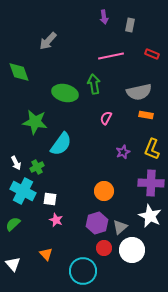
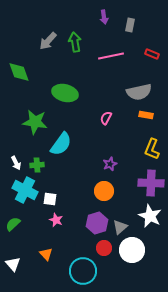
green arrow: moved 19 px left, 42 px up
purple star: moved 13 px left, 12 px down
green cross: moved 2 px up; rotated 24 degrees clockwise
cyan cross: moved 2 px right, 1 px up
